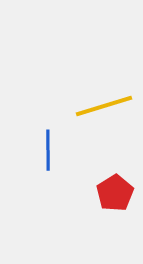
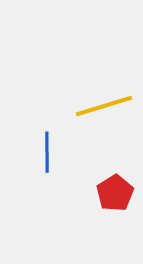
blue line: moved 1 px left, 2 px down
